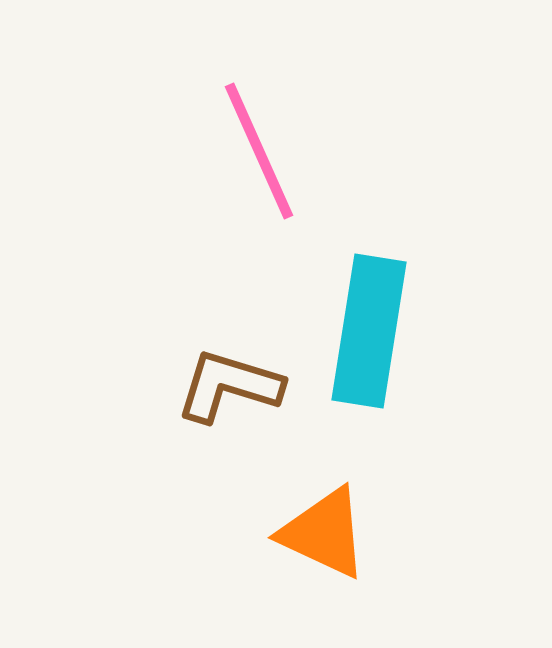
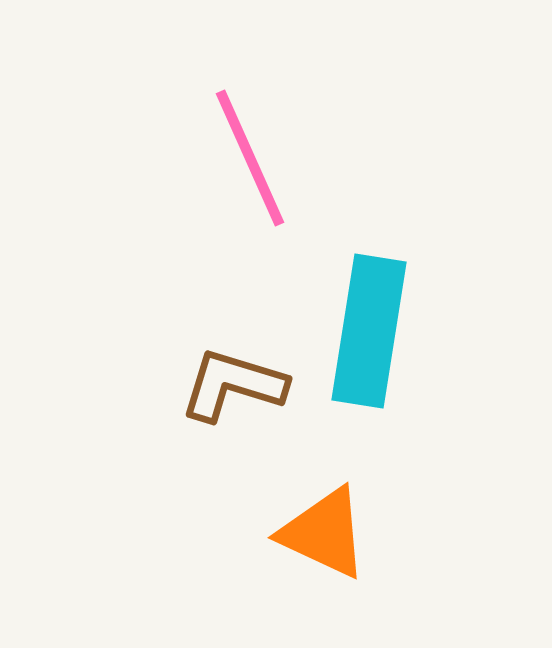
pink line: moved 9 px left, 7 px down
brown L-shape: moved 4 px right, 1 px up
